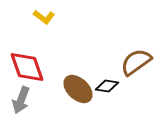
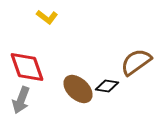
yellow L-shape: moved 3 px right
